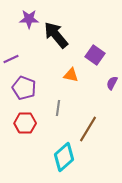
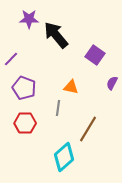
purple line: rotated 21 degrees counterclockwise
orange triangle: moved 12 px down
